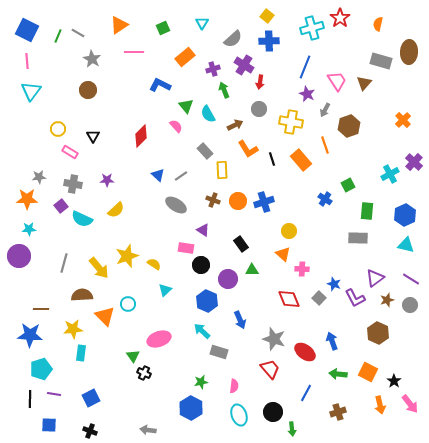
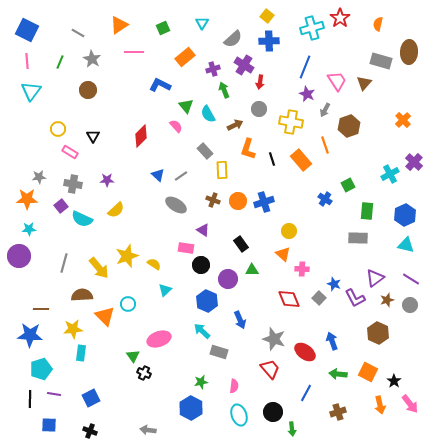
green line at (58, 36): moved 2 px right, 26 px down
orange L-shape at (248, 149): rotated 50 degrees clockwise
